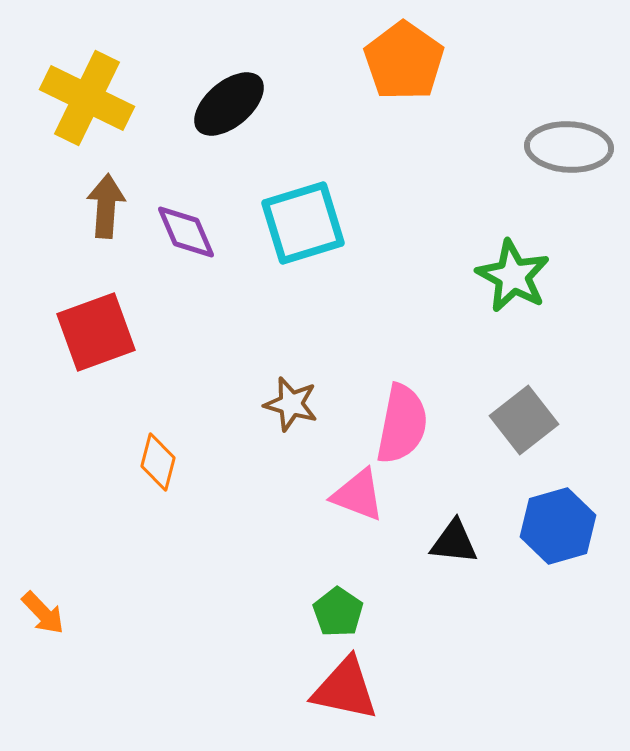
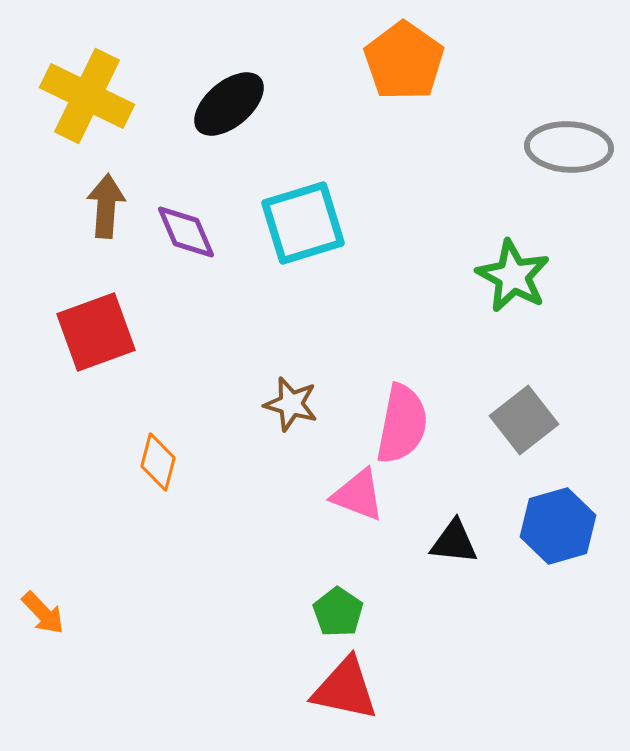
yellow cross: moved 2 px up
